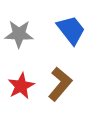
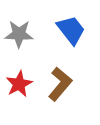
red star: moved 2 px left, 2 px up
